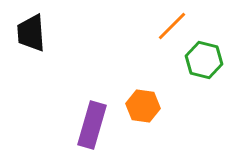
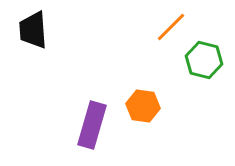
orange line: moved 1 px left, 1 px down
black trapezoid: moved 2 px right, 3 px up
